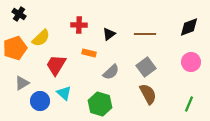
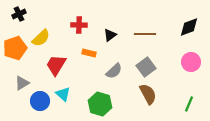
black cross: rotated 32 degrees clockwise
black triangle: moved 1 px right, 1 px down
gray semicircle: moved 3 px right, 1 px up
cyan triangle: moved 1 px left, 1 px down
